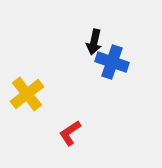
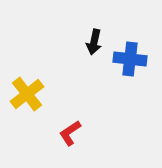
blue cross: moved 18 px right, 3 px up; rotated 12 degrees counterclockwise
